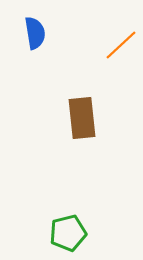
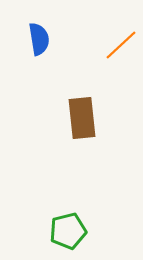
blue semicircle: moved 4 px right, 6 px down
green pentagon: moved 2 px up
